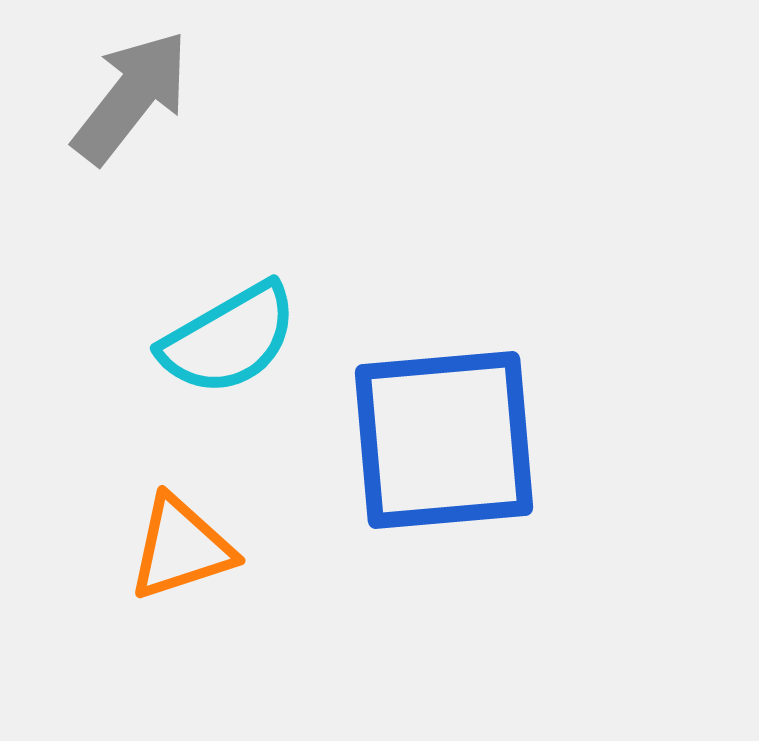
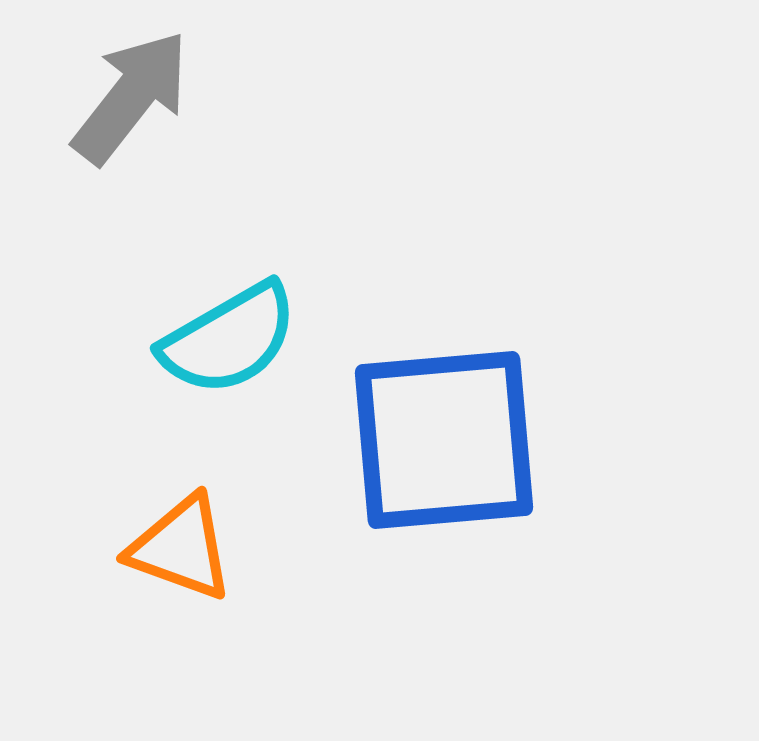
orange triangle: rotated 38 degrees clockwise
